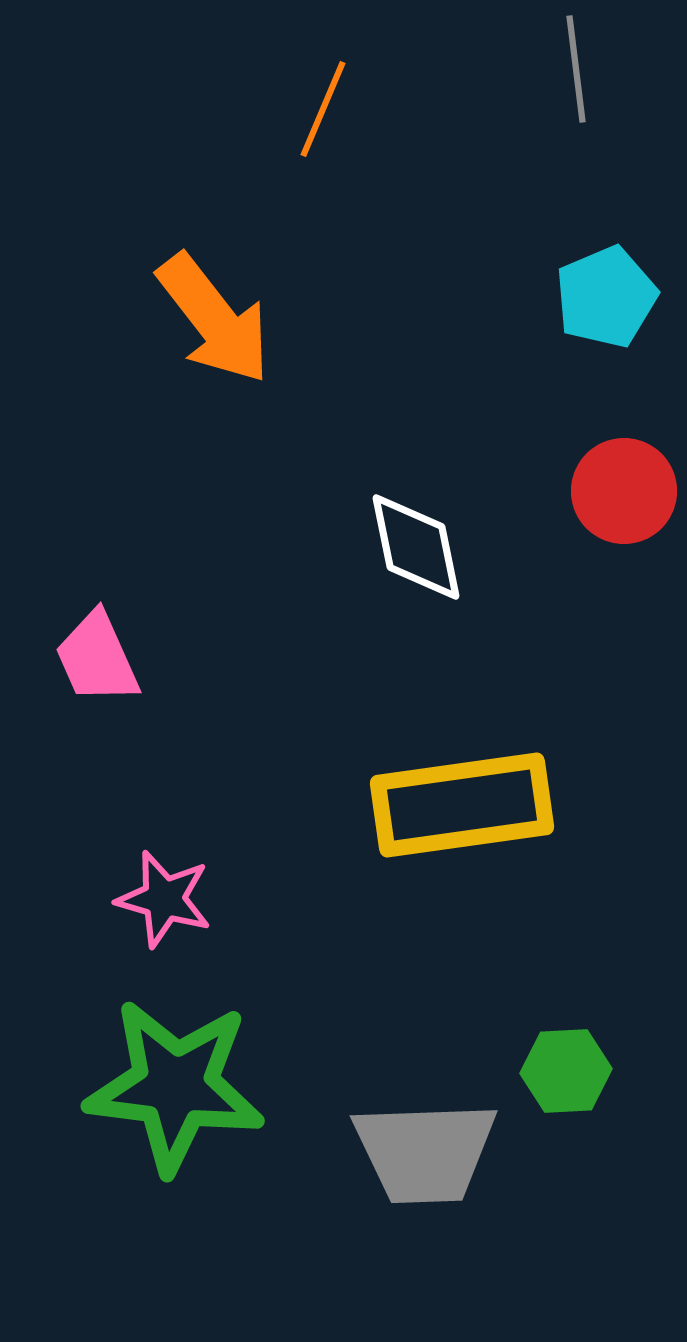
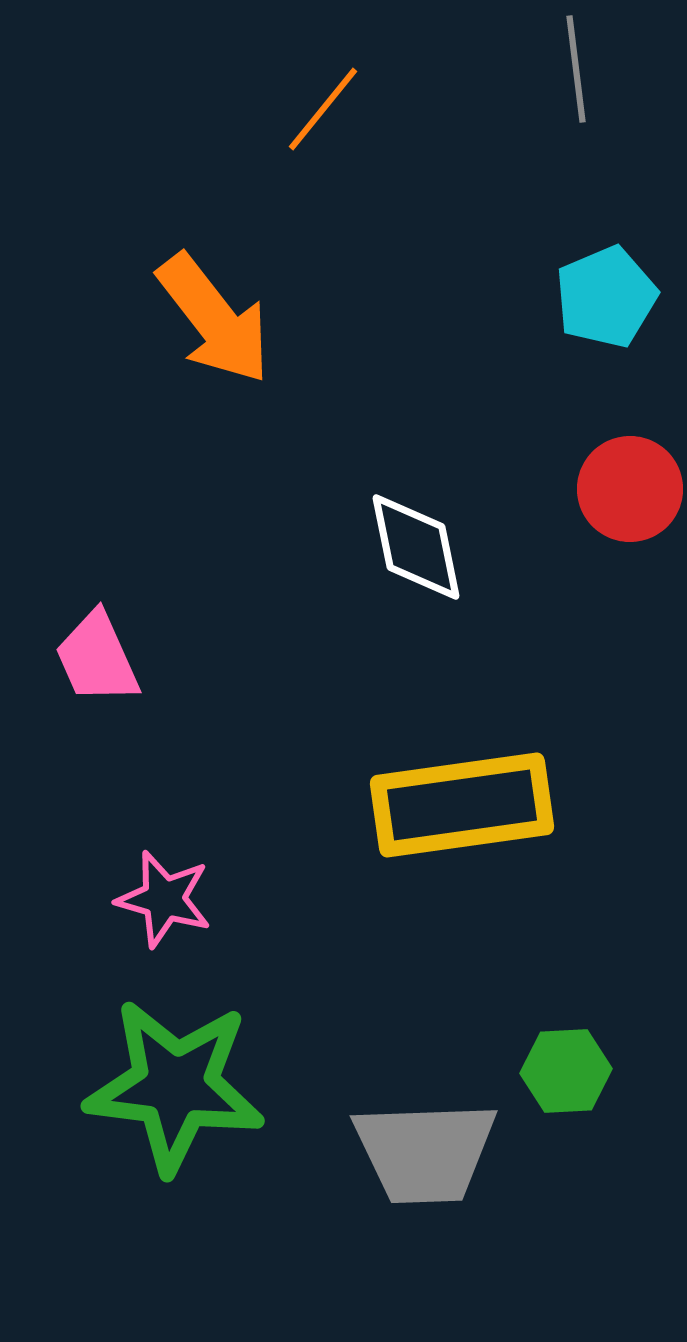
orange line: rotated 16 degrees clockwise
red circle: moved 6 px right, 2 px up
